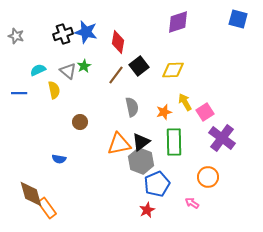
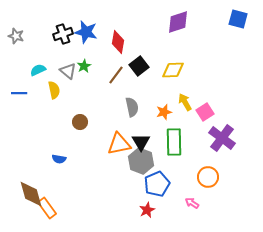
black triangle: rotated 24 degrees counterclockwise
